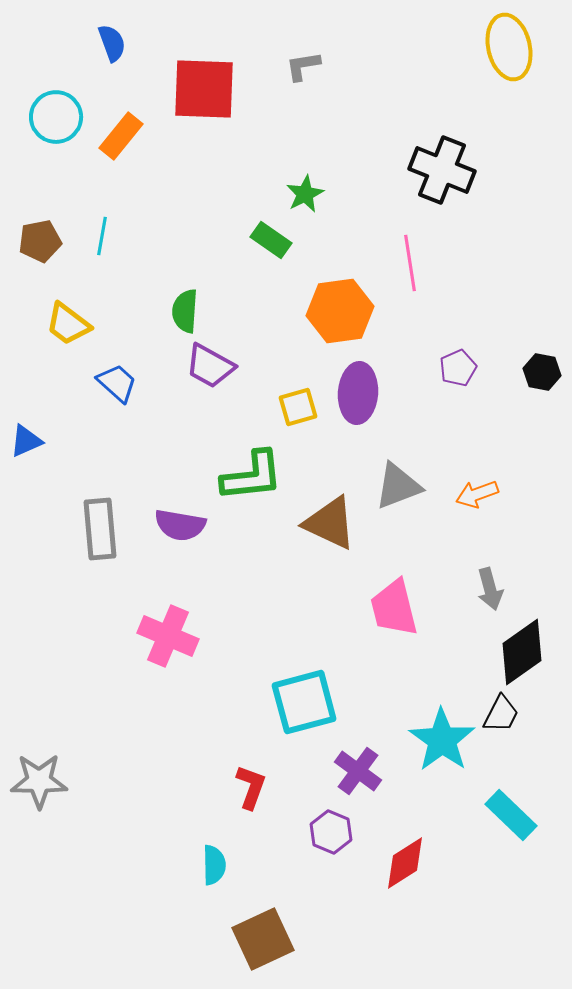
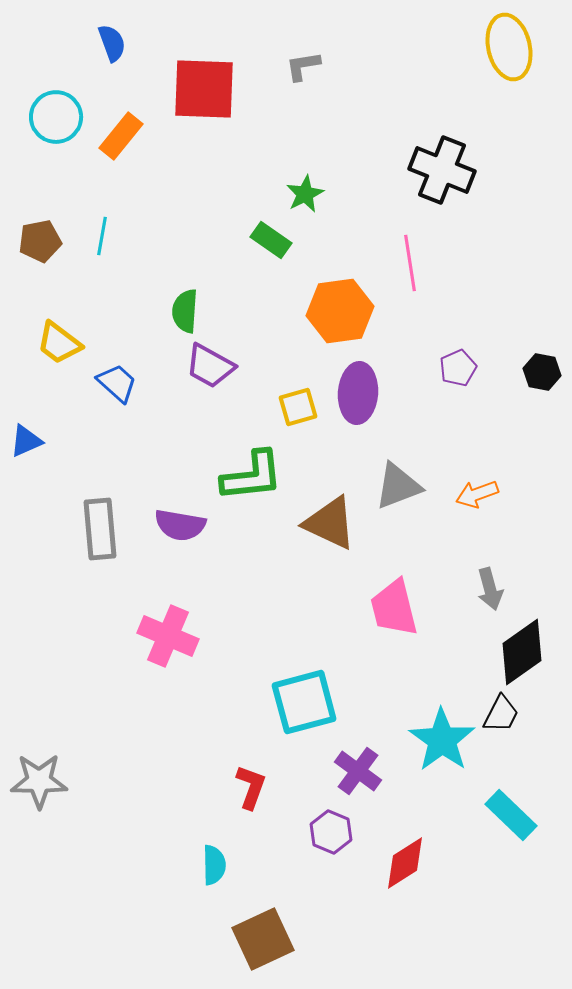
yellow trapezoid at (68, 324): moved 9 px left, 19 px down
